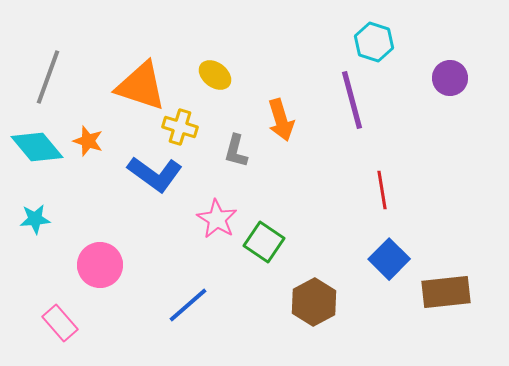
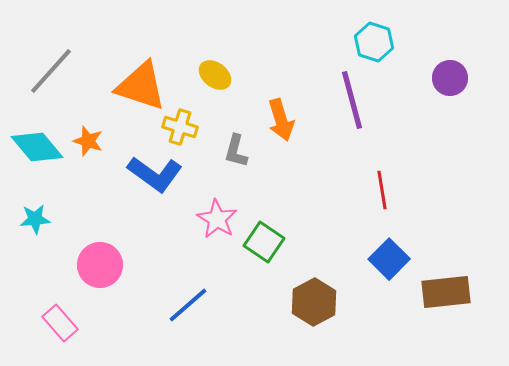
gray line: moved 3 px right, 6 px up; rotated 22 degrees clockwise
